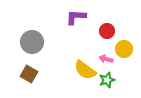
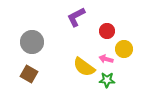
purple L-shape: rotated 30 degrees counterclockwise
yellow semicircle: moved 1 px left, 3 px up
green star: rotated 21 degrees clockwise
